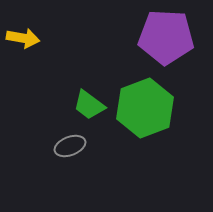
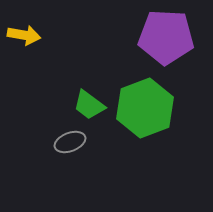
yellow arrow: moved 1 px right, 3 px up
gray ellipse: moved 4 px up
